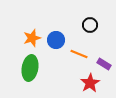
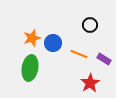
blue circle: moved 3 px left, 3 px down
purple rectangle: moved 5 px up
